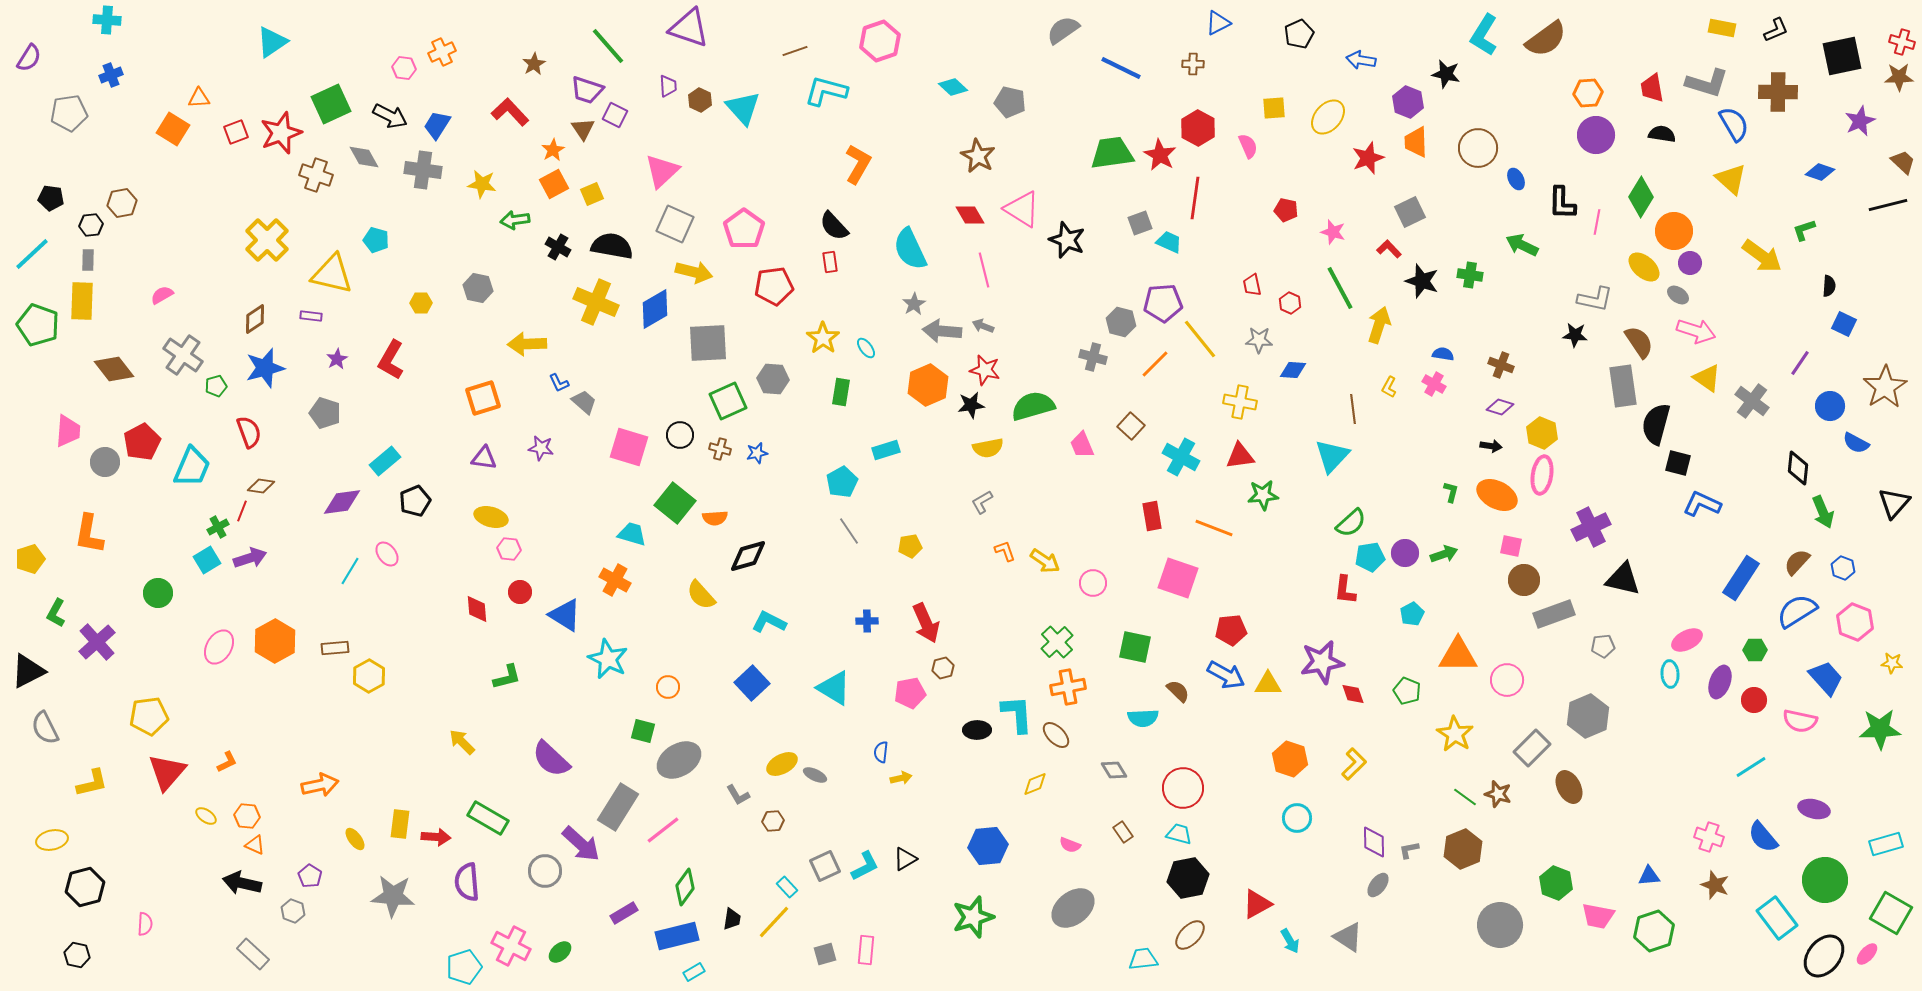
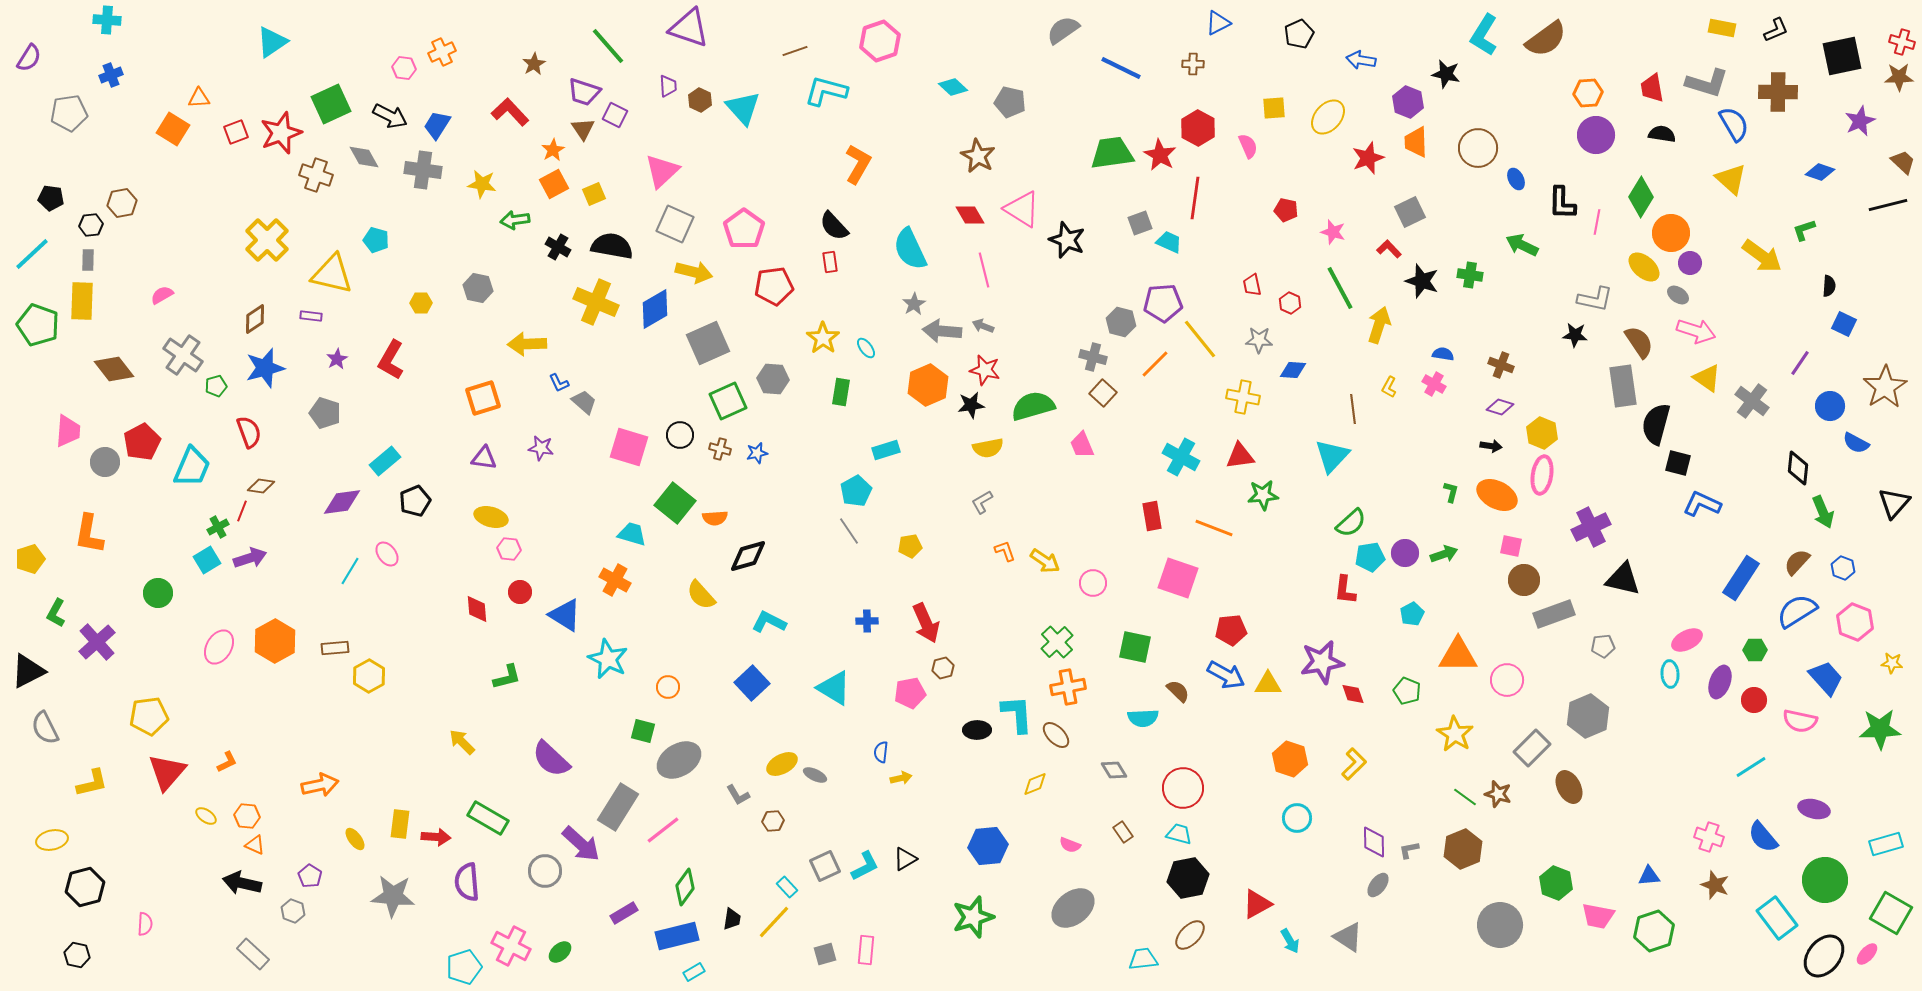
purple trapezoid at (587, 90): moved 3 px left, 2 px down
yellow square at (592, 194): moved 2 px right
orange circle at (1674, 231): moved 3 px left, 2 px down
gray square at (708, 343): rotated 21 degrees counterclockwise
yellow cross at (1240, 402): moved 3 px right, 5 px up
brown square at (1131, 426): moved 28 px left, 33 px up
cyan pentagon at (842, 482): moved 14 px right, 9 px down
